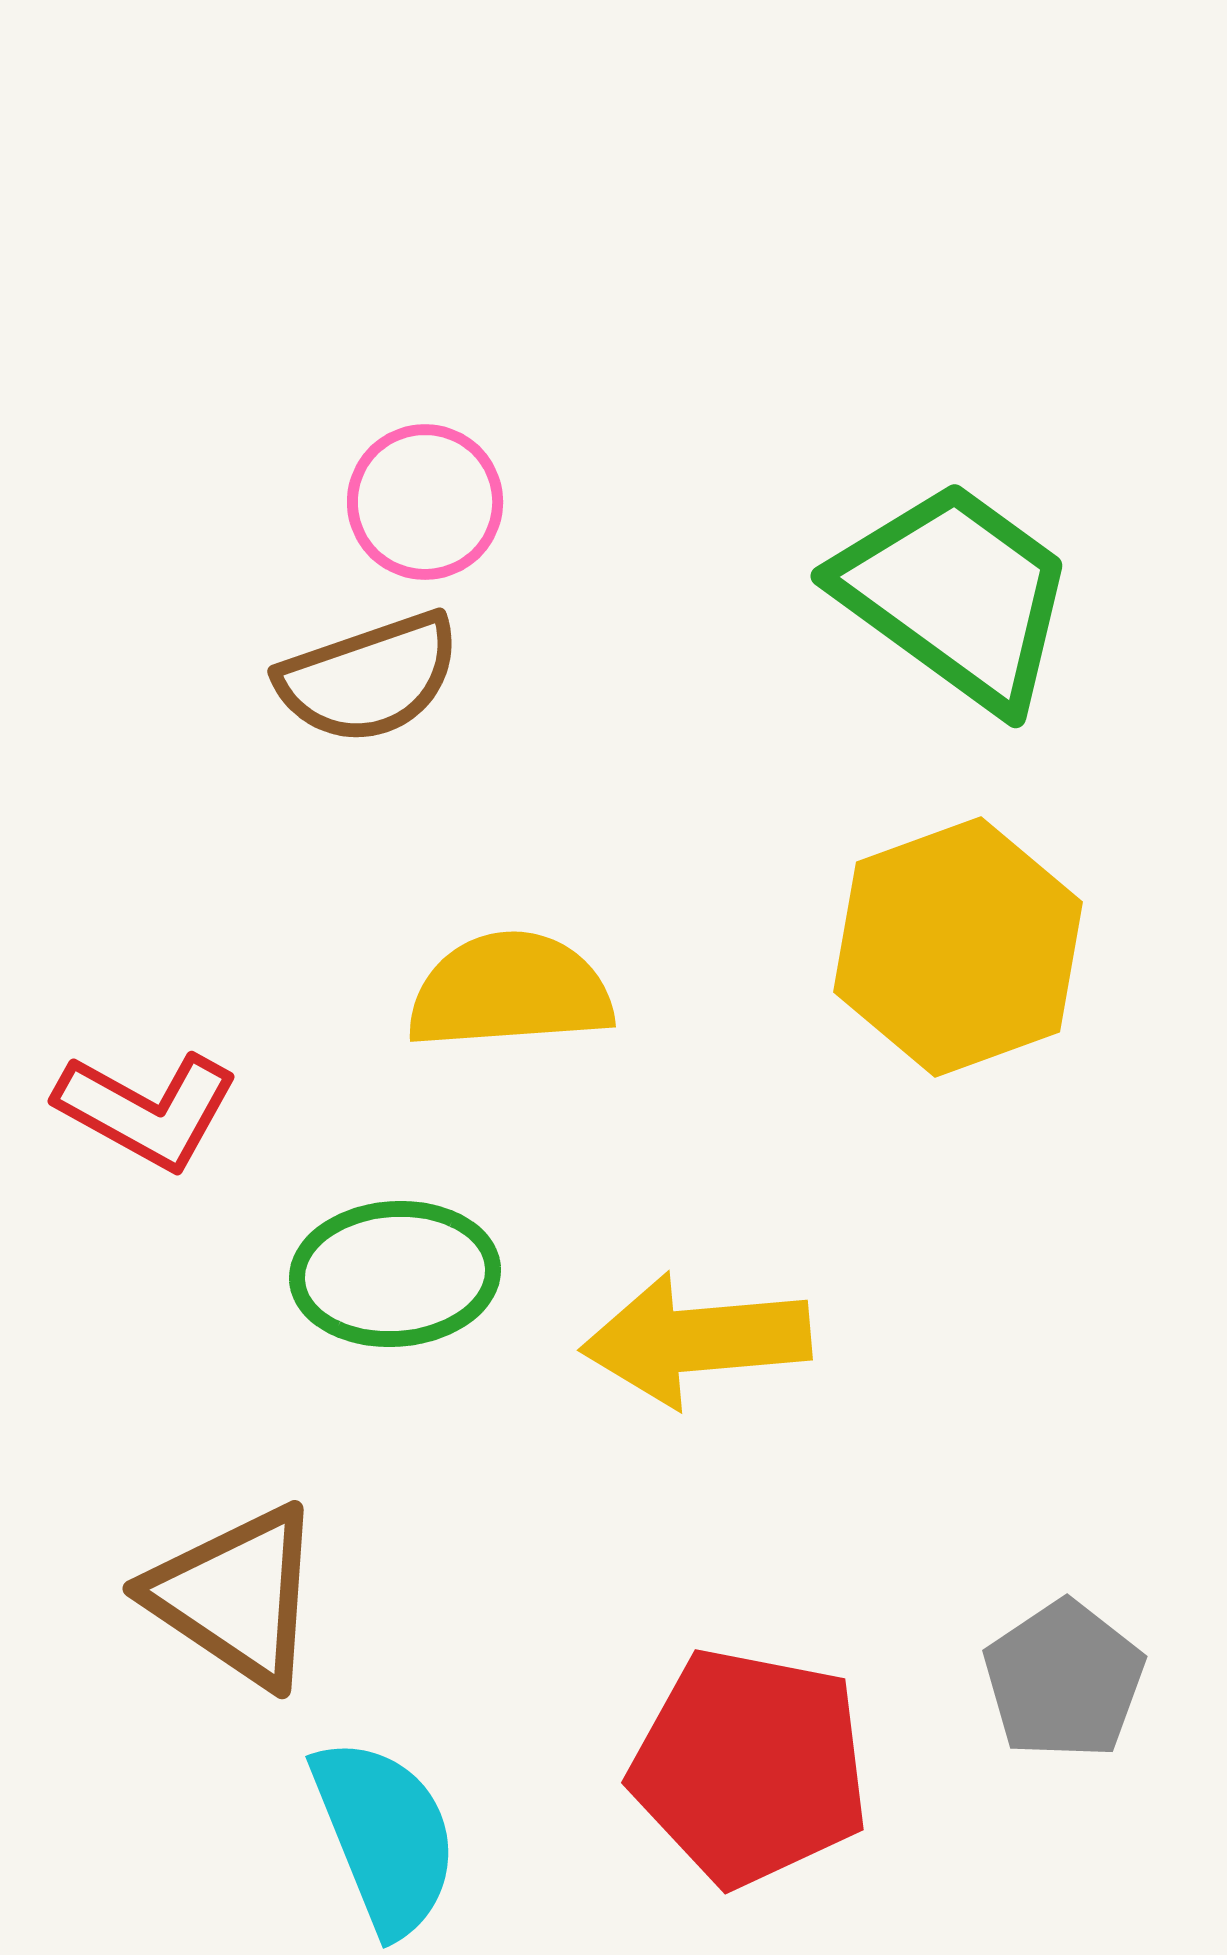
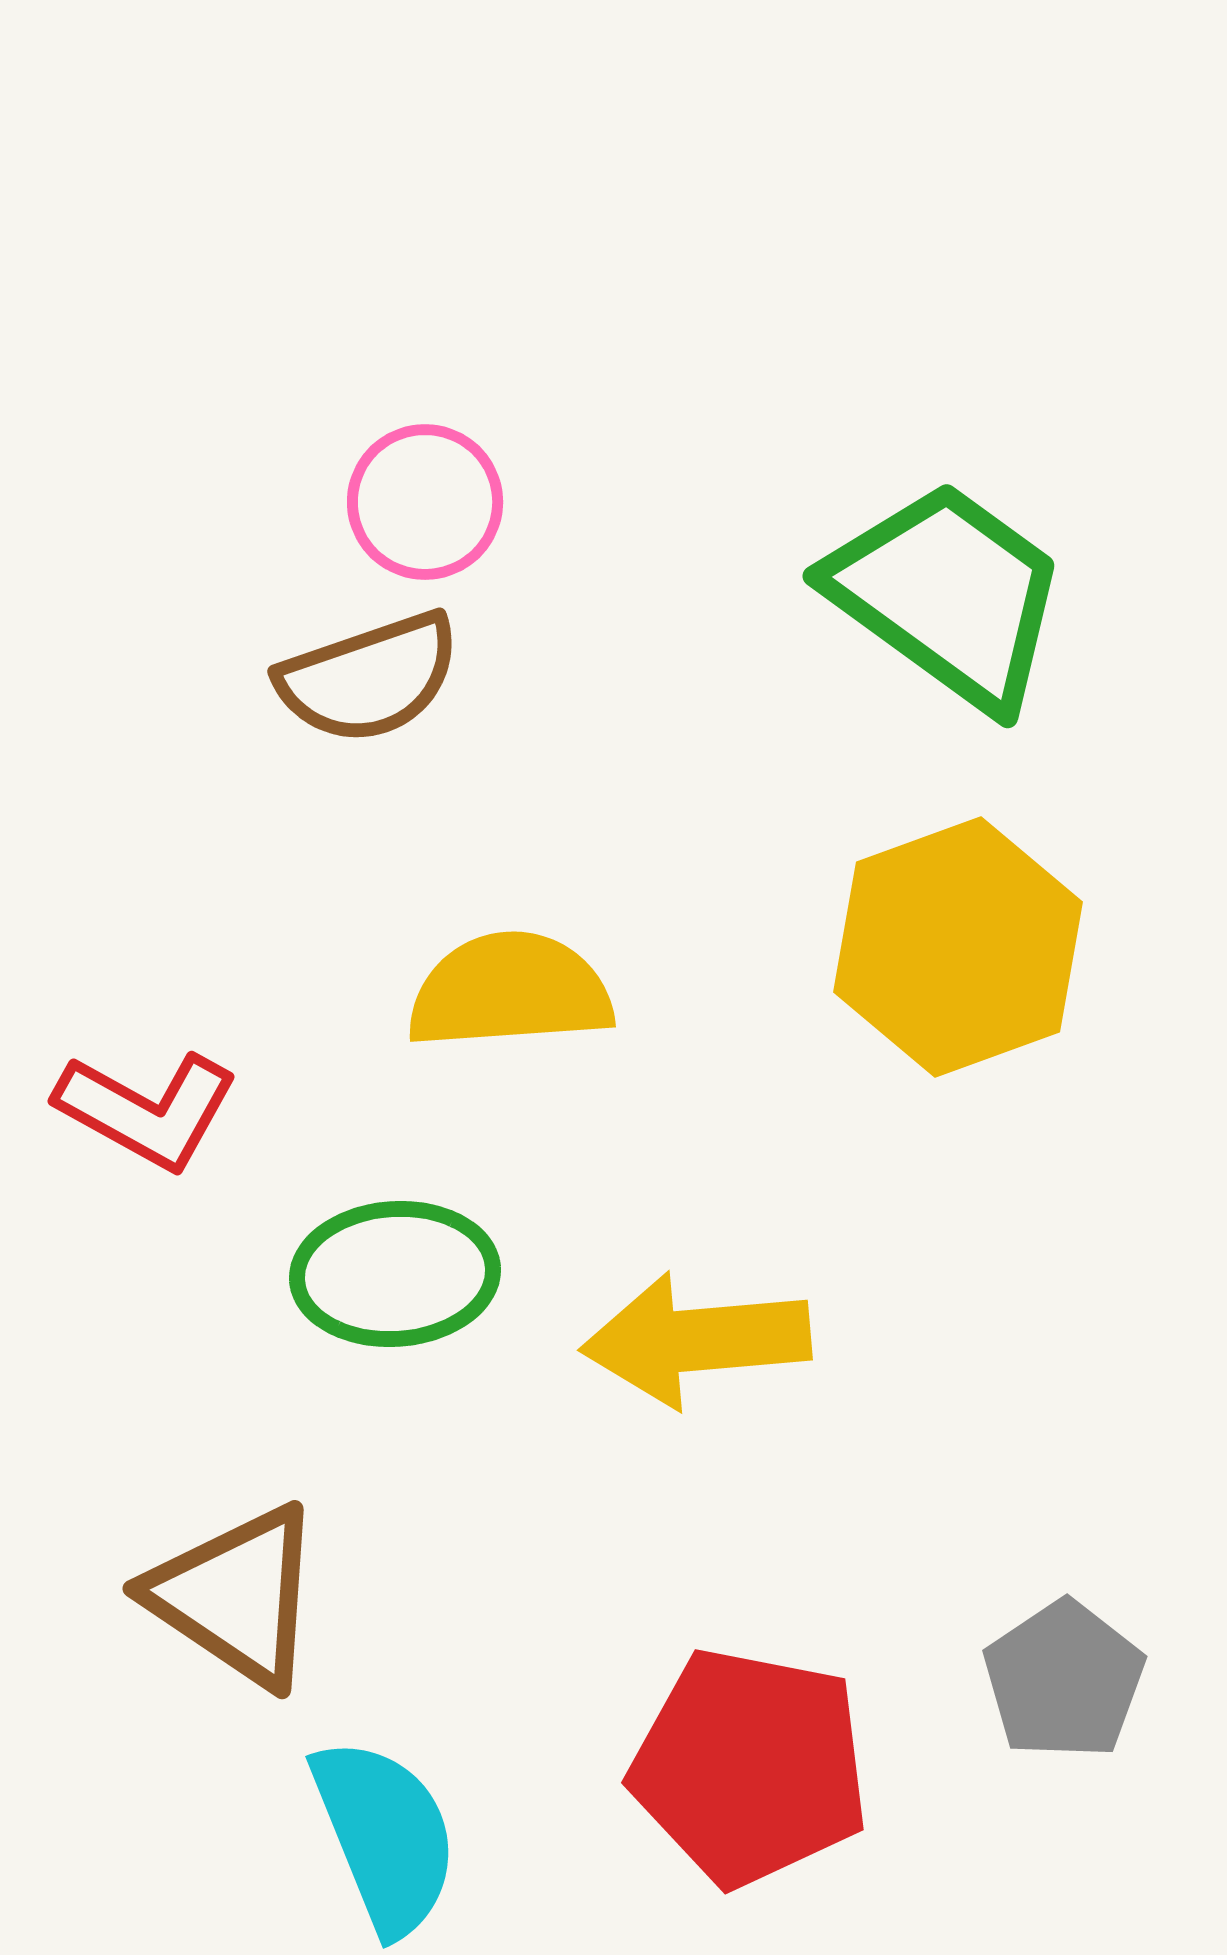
green trapezoid: moved 8 px left
